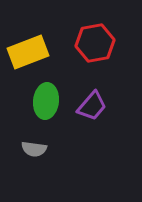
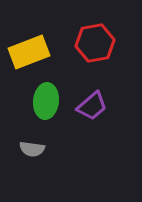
yellow rectangle: moved 1 px right
purple trapezoid: rotated 8 degrees clockwise
gray semicircle: moved 2 px left
